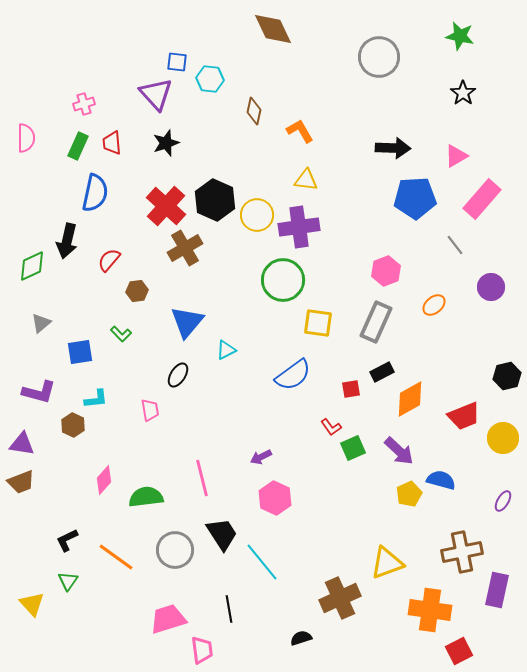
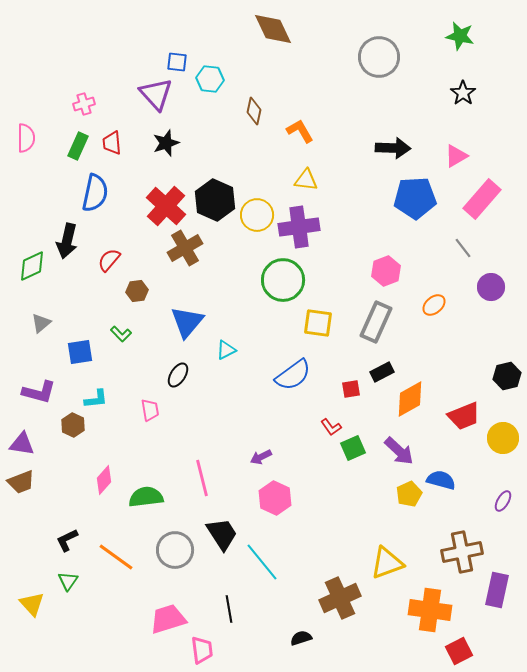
gray line at (455, 245): moved 8 px right, 3 px down
